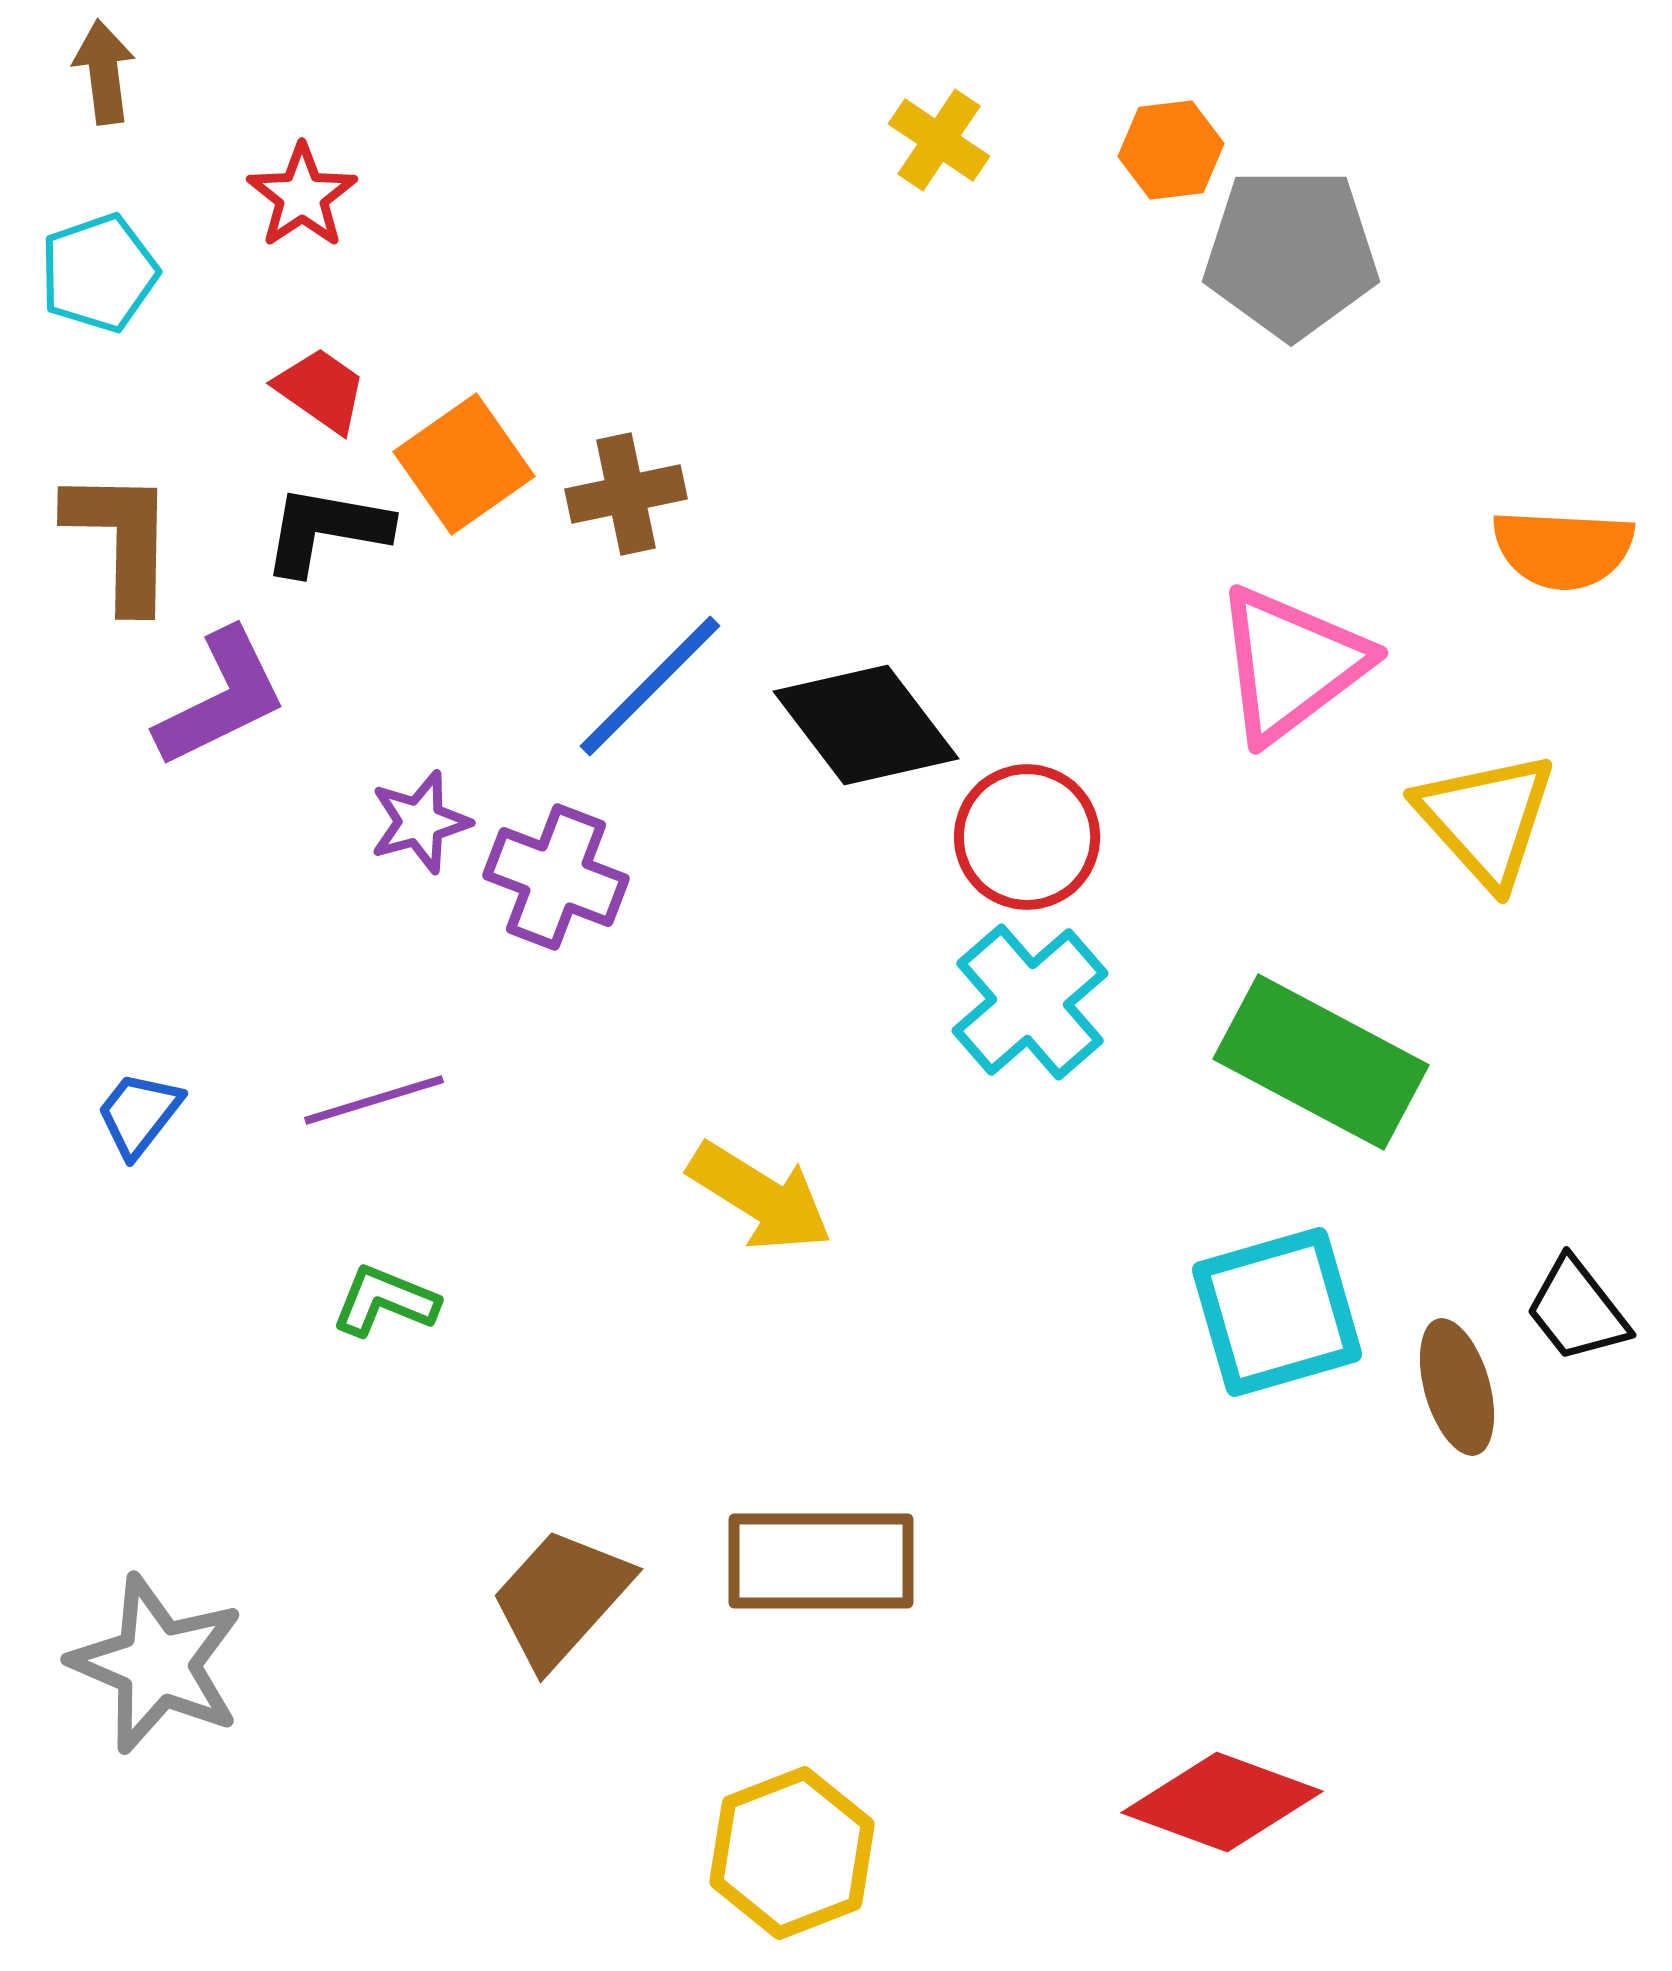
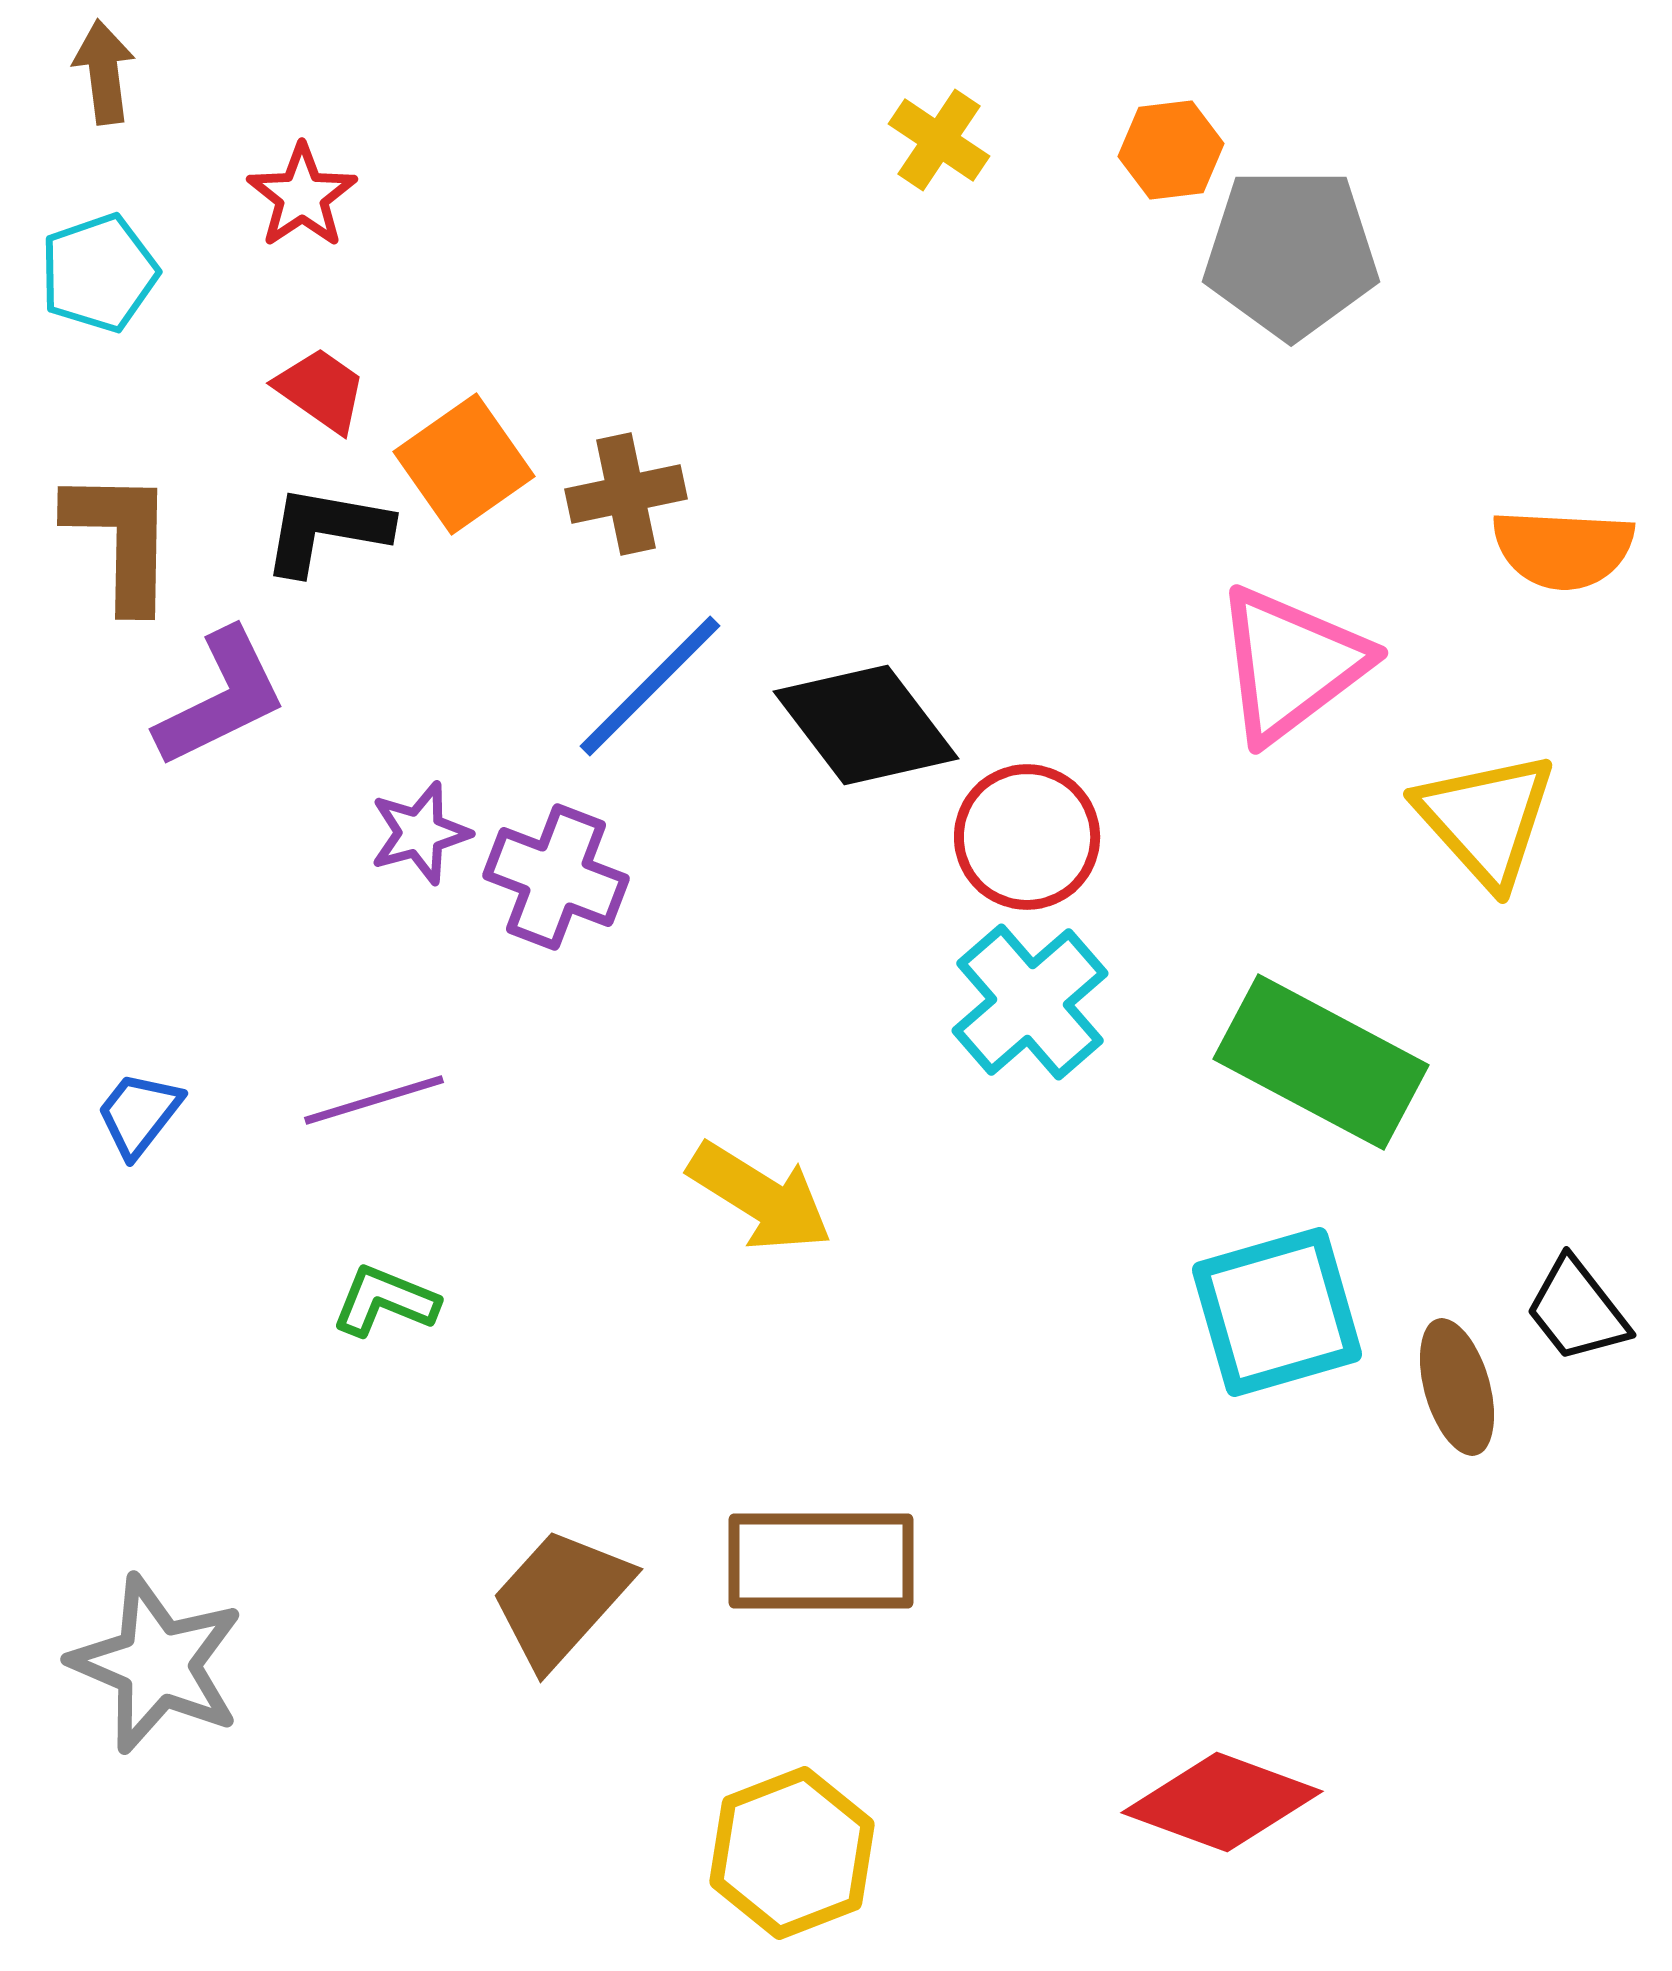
purple star: moved 11 px down
